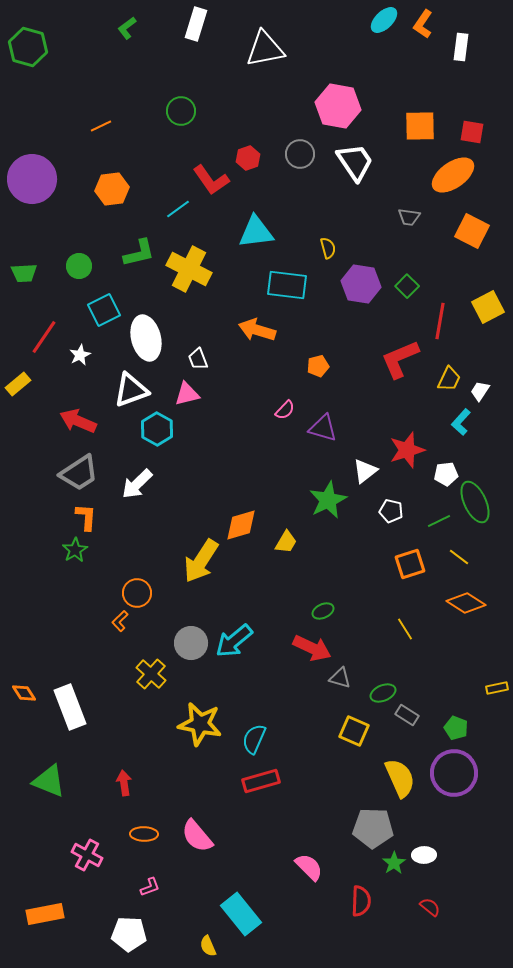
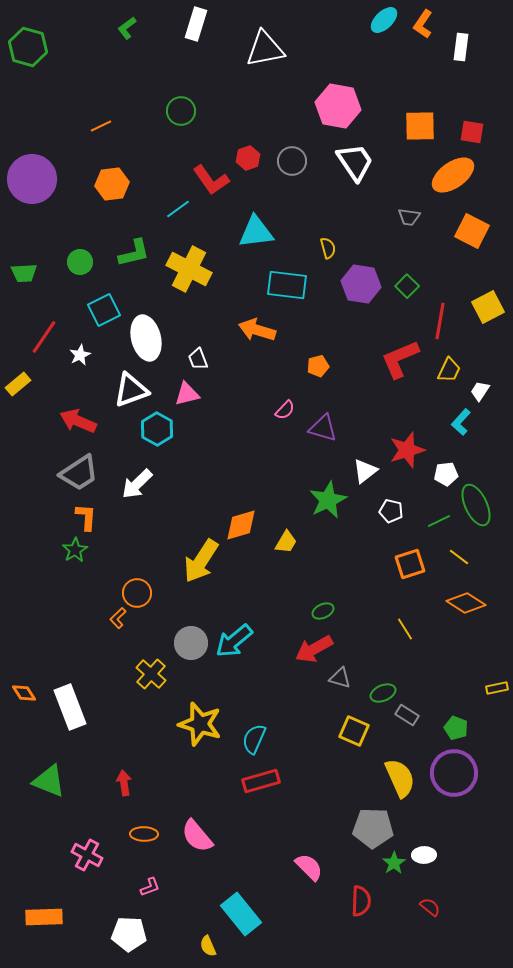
gray circle at (300, 154): moved 8 px left, 7 px down
orange hexagon at (112, 189): moved 5 px up
green L-shape at (139, 253): moved 5 px left
green circle at (79, 266): moved 1 px right, 4 px up
yellow trapezoid at (449, 379): moved 9 px up
green ellipse at (475, 502): moved 1 px right, 3 px down
orange L-shape at (120, 621): moved 2 px left, 3 px up
red arrow at (312, 648): moved 2 px right, 1 px down; rotated 126 degrees clockwise
yellow star at (200, 724): rotated 6 degrees clockwise
orange rectangle at (45, 914): moved 1 px left, 3 px down; rotated 9 degrees clockwise
